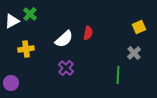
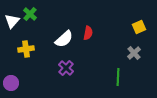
white triangle: rotated 21 degrees counterclockwise
green line: moved 2 px down
